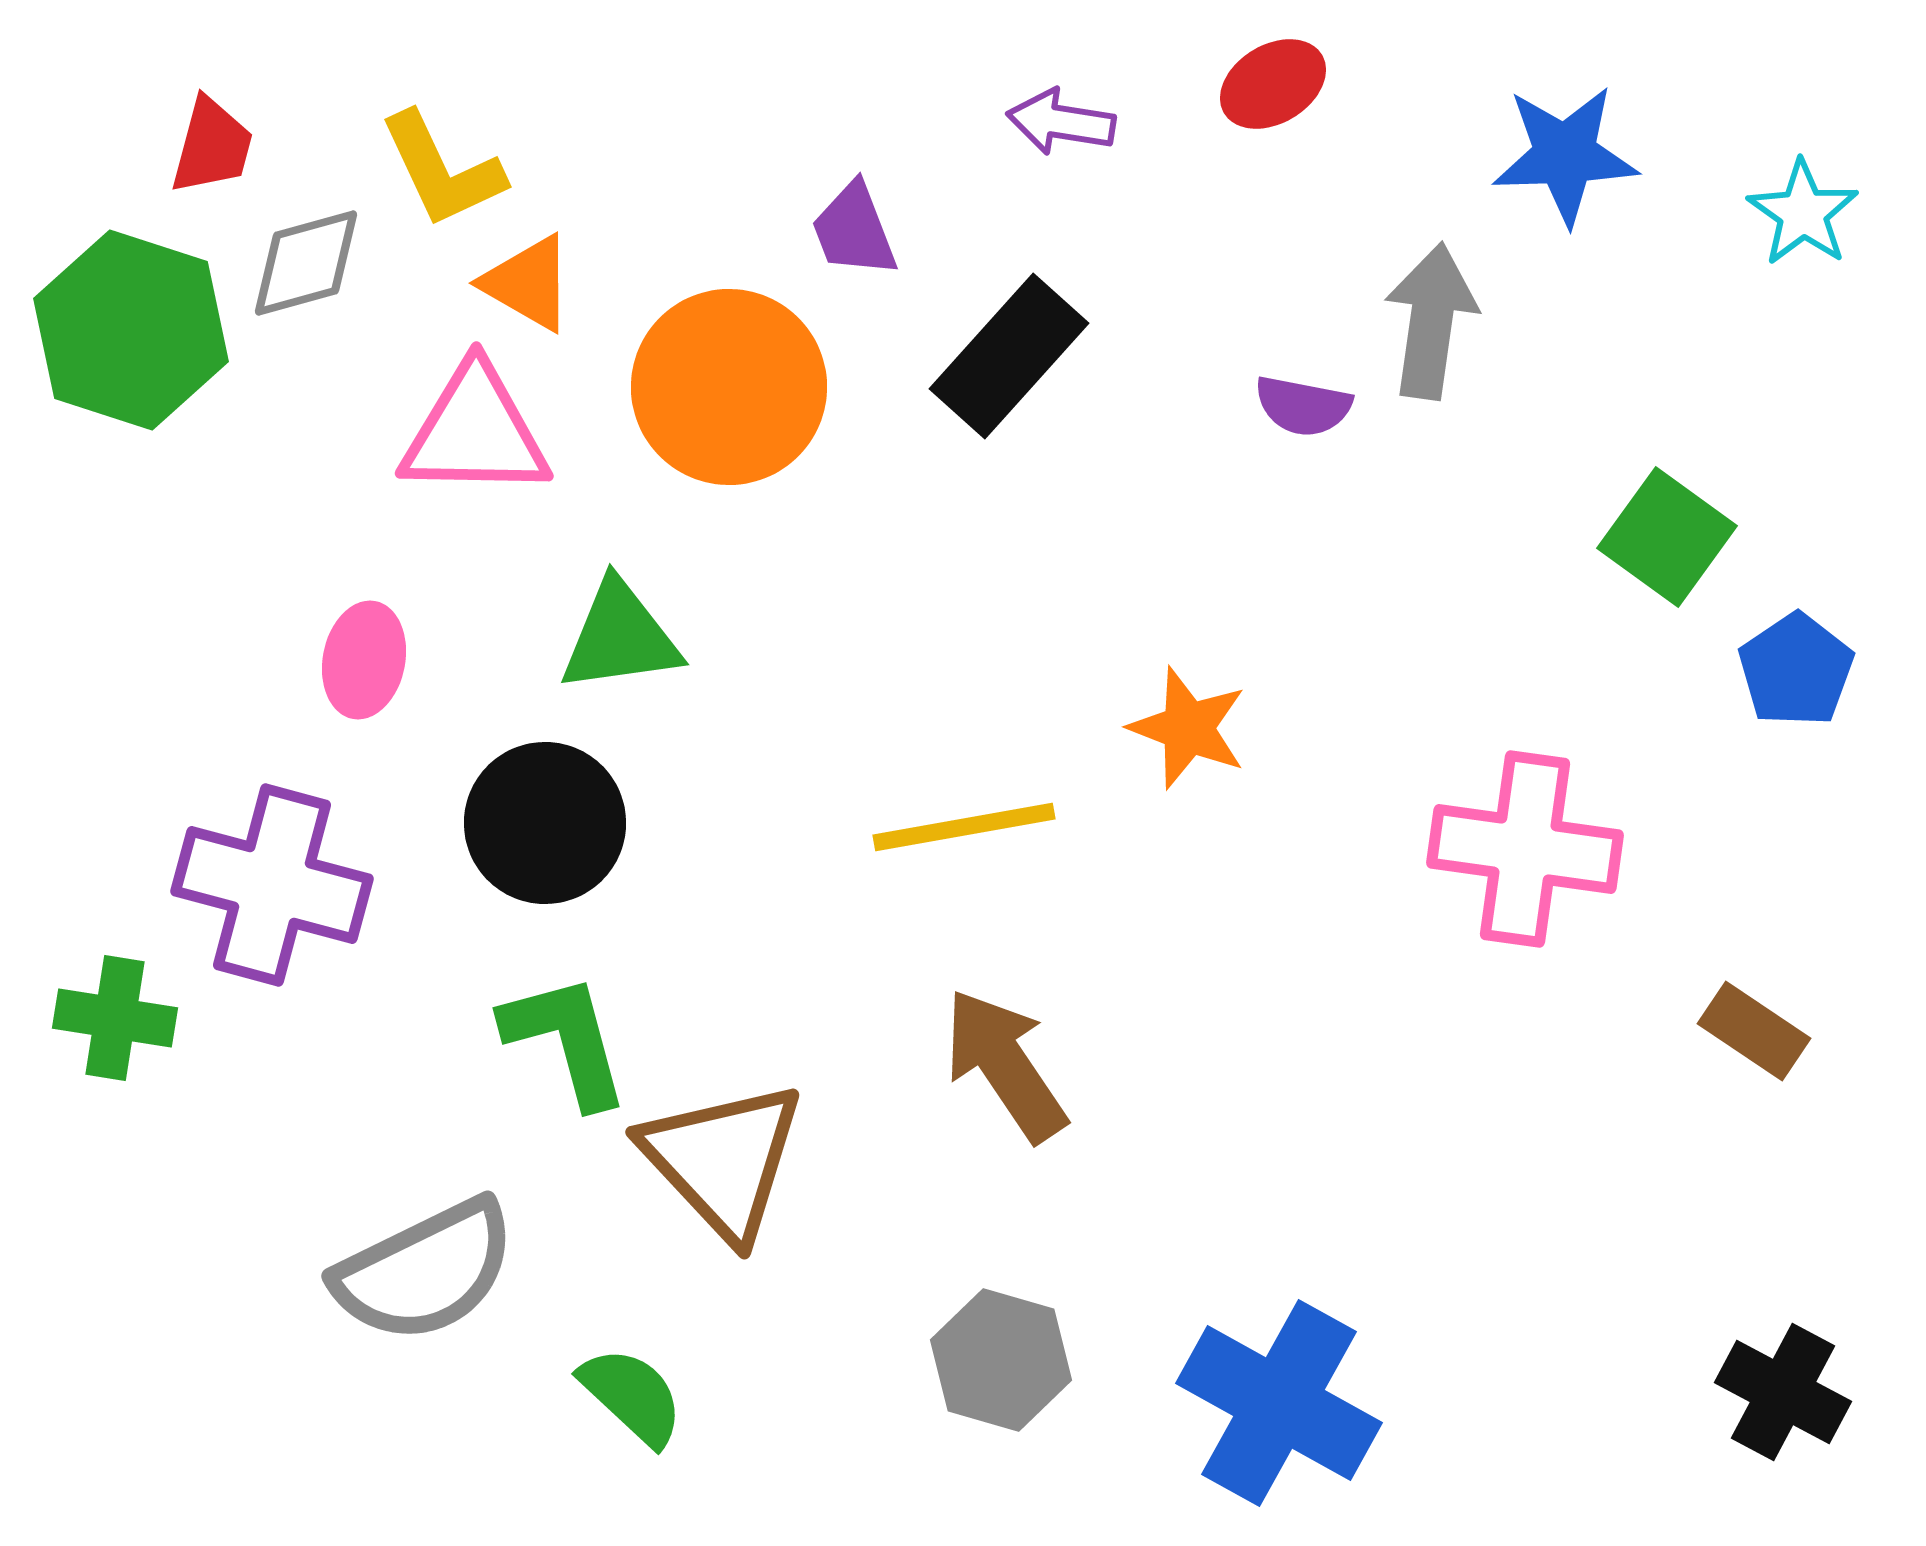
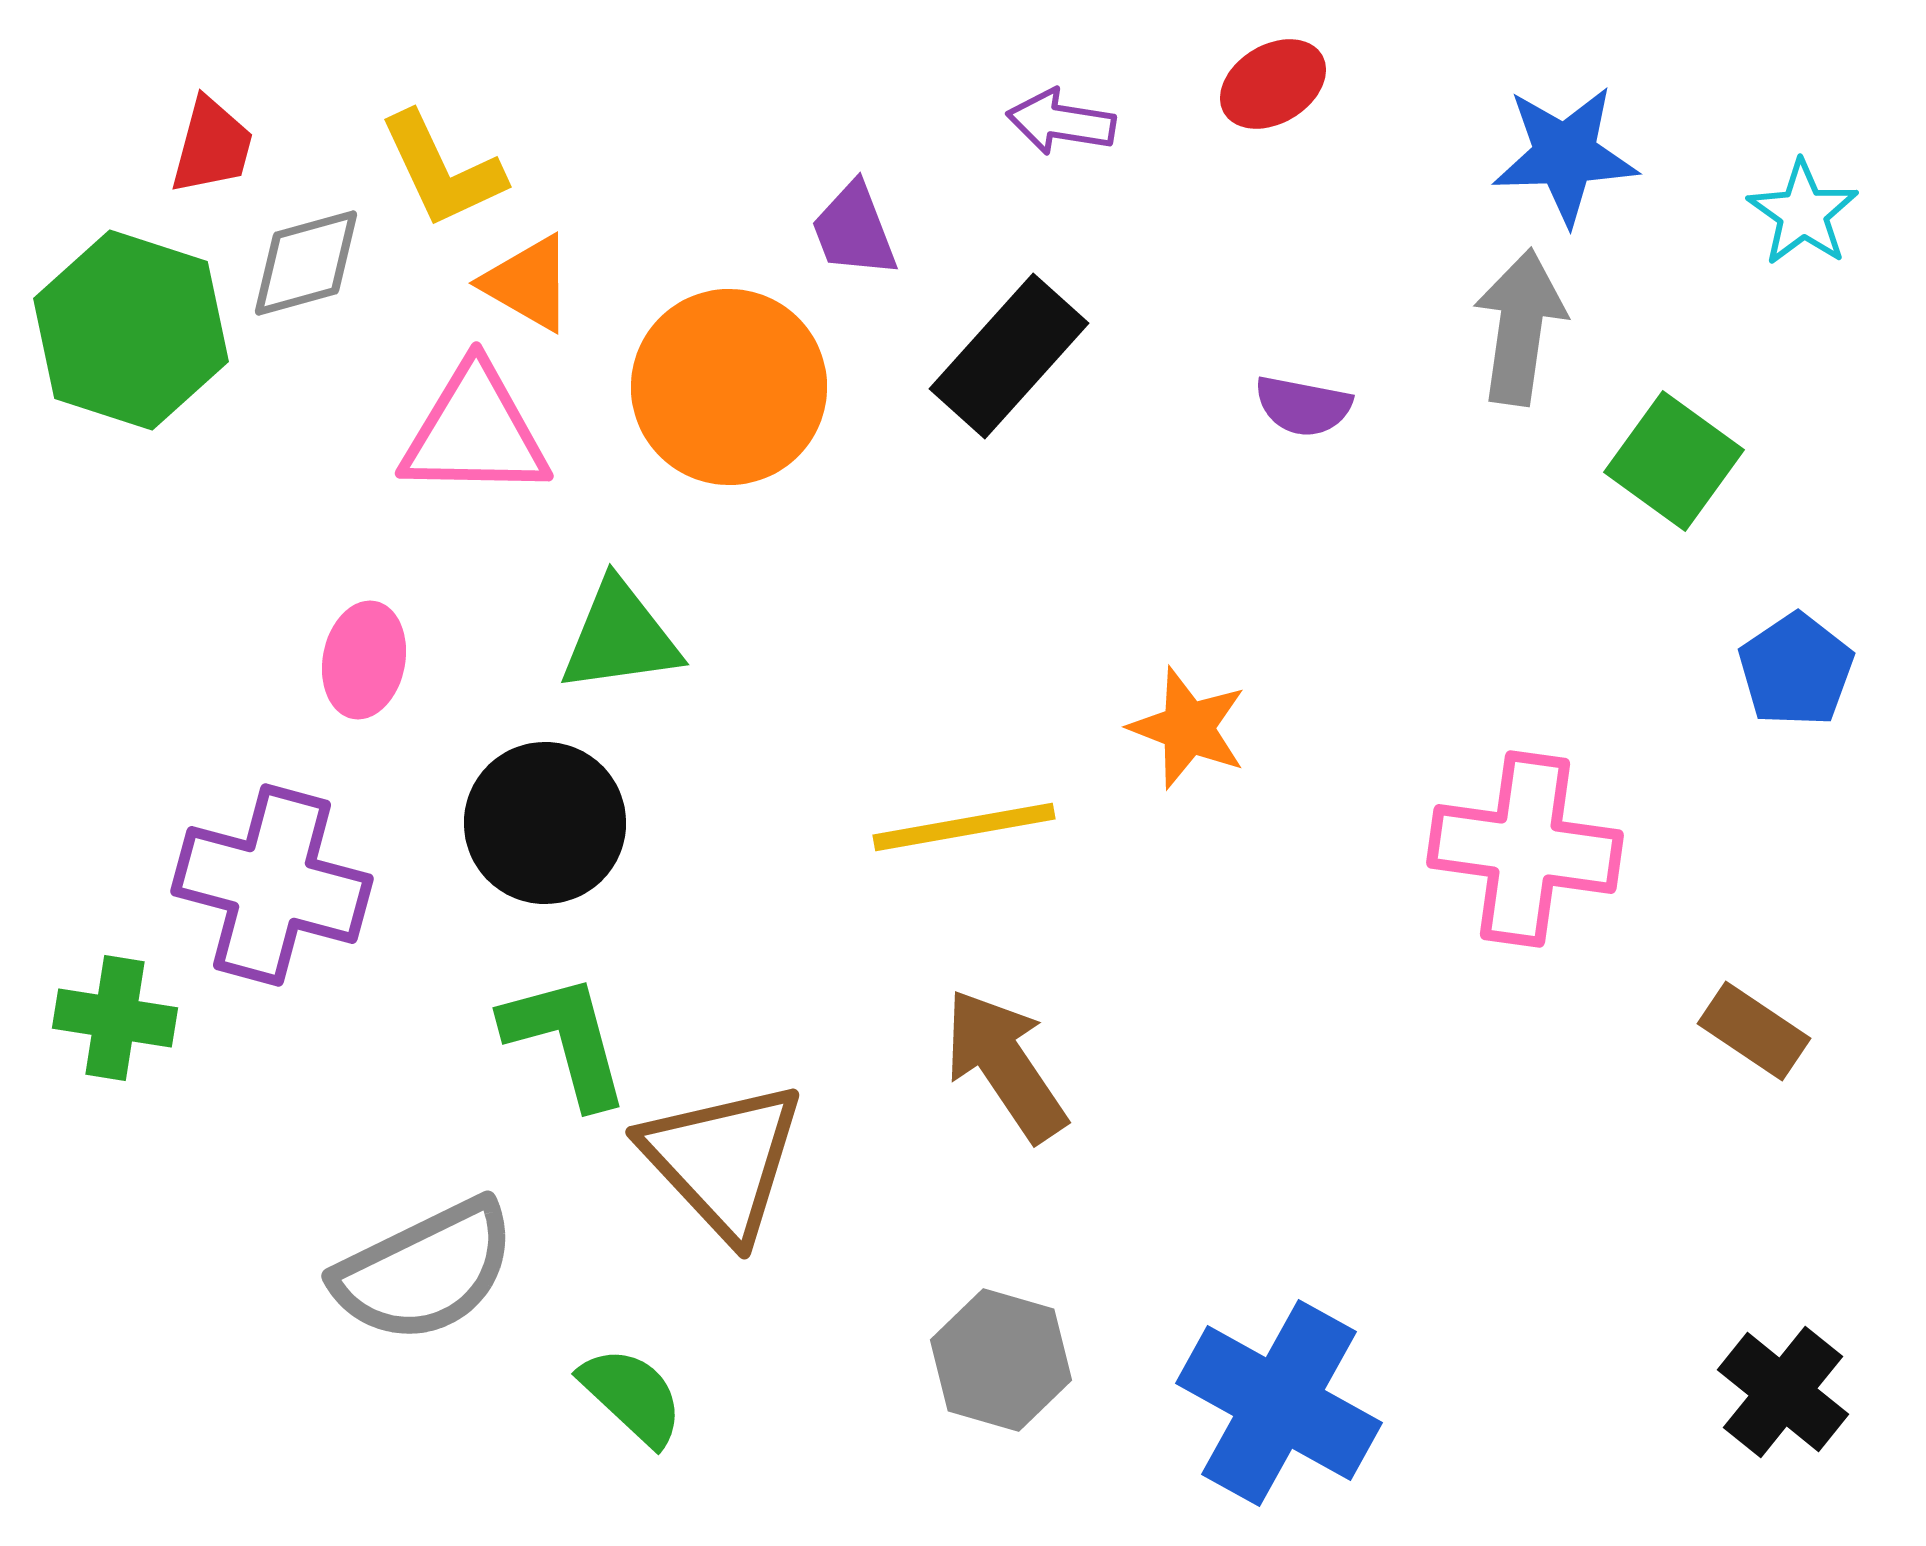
gray arrow: moved 89 px right, 6 px down
green square: moved 7 px right, 76 px up
black cross: rotated 11 degrees clockwise
